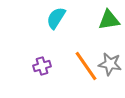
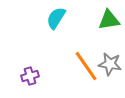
purple cross: moved 12 px left, 10 px down
